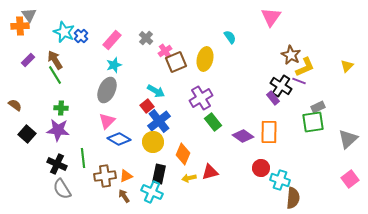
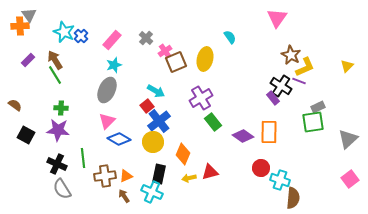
pink triangle at (271, 17): moved 6 px right, 1 px down
black square at (27, 134): moved 1 px left, 1 px down; rotated 12 degrees counterclockwise
